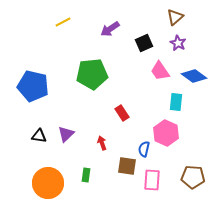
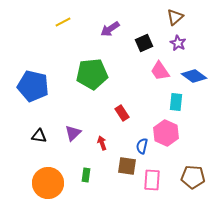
purple triangle: moved 7 px right, 1 px up
blue semicircle: moved 2 px left, 3 px up
